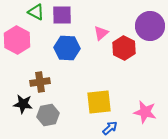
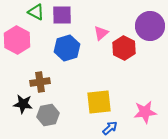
blue hexagon: rotated 20 degrees counterclockwise
pink star: rotated 20 degrees counterclockwise
